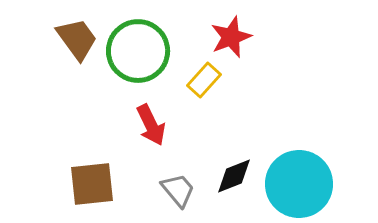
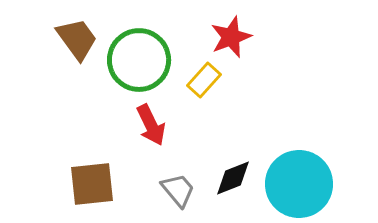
green circle: moved 1 px right, 9 px down
black diamond: moved 1 px left, 2 px down
